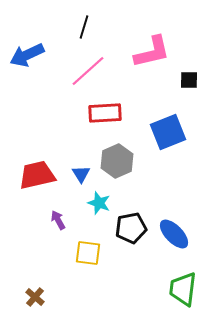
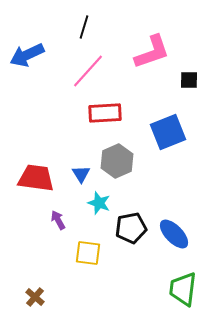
pink L-shape: rotated 6 degrees counterclockwise
pink line: rotated 6 degrees counterclockwise
red trapezoid: moved 1 px left, 3 px down; rotated 21 degrees clockwise
